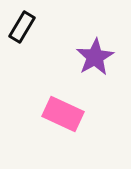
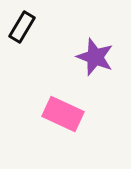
purple star: rotated 21 degrees counterclockwise
